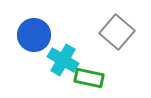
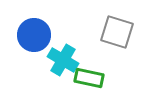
gray square: rotated 24 degrees counterclockwise
